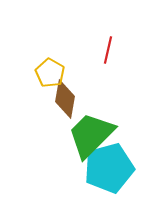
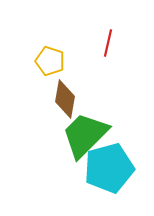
red line: moved 7 px up
yellow pentagon: moved 12 px up; rotated 12 degrees counterclockwise
green trapezoid: moved 6 px left
